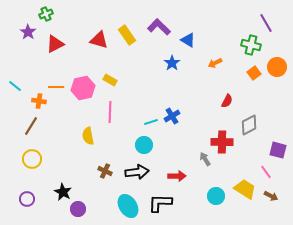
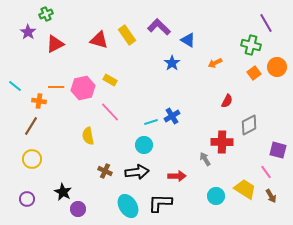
pink line at (110, 112): rotated 45 degrees counterclockwise
brown arrow at (271, 196): rotated 32 degrees clockwise
